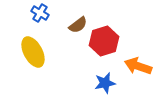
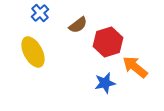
blue cross: rotated 18 degrees clockwise
red hexagon: moved 4 px right, 1 px down
orange arrow: moved 3 px left, 1 px down; rotated 20 degrees clockwise
